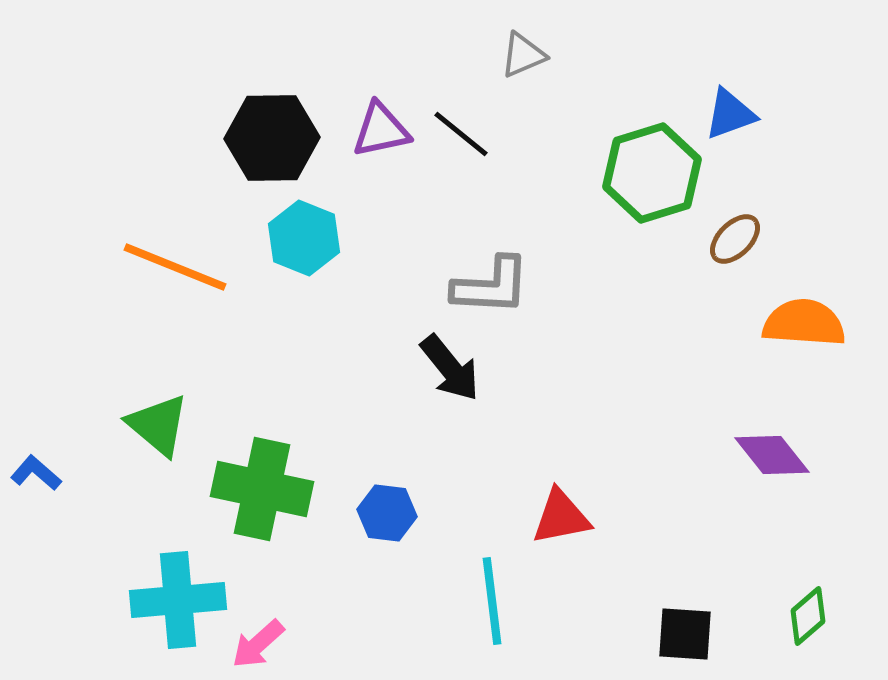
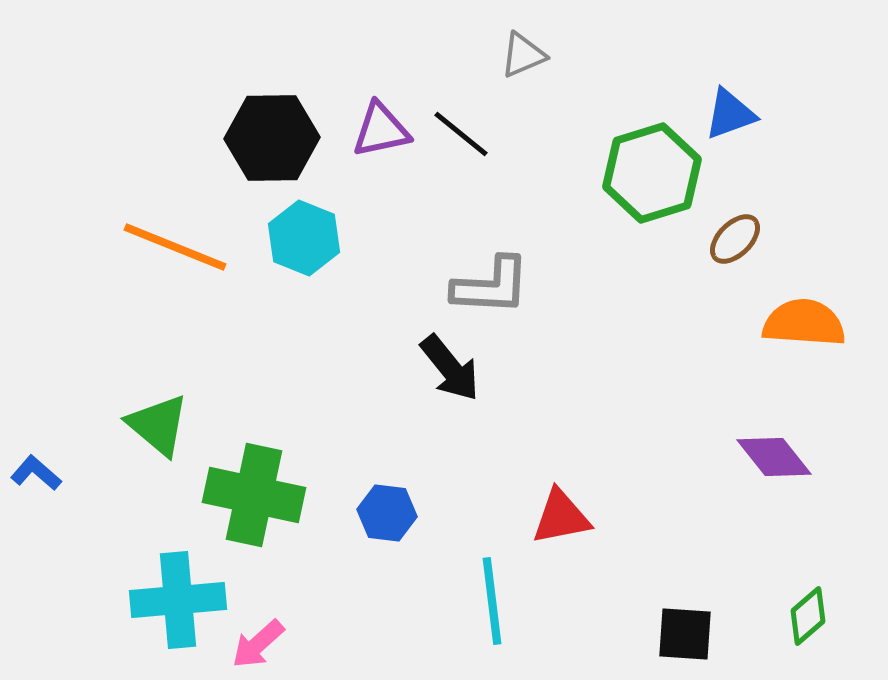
orange line: moved 20 px up
purple diamond: moved 2 px right, 2 px down
green cross: moved 8 px left, 6 px down
